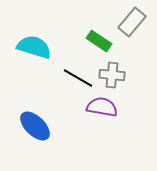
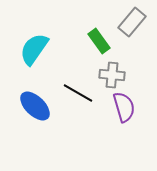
green rectangle: rotated 20 degrees clockwise
cyan semicircle: moved 2 px down; rotated 72 degrees counterclockwise
black line: moved 15 px down
purple semicircle: moved 22 px right; rotated 64 degrees clockwise
blue ellipse: moved 20 px up
